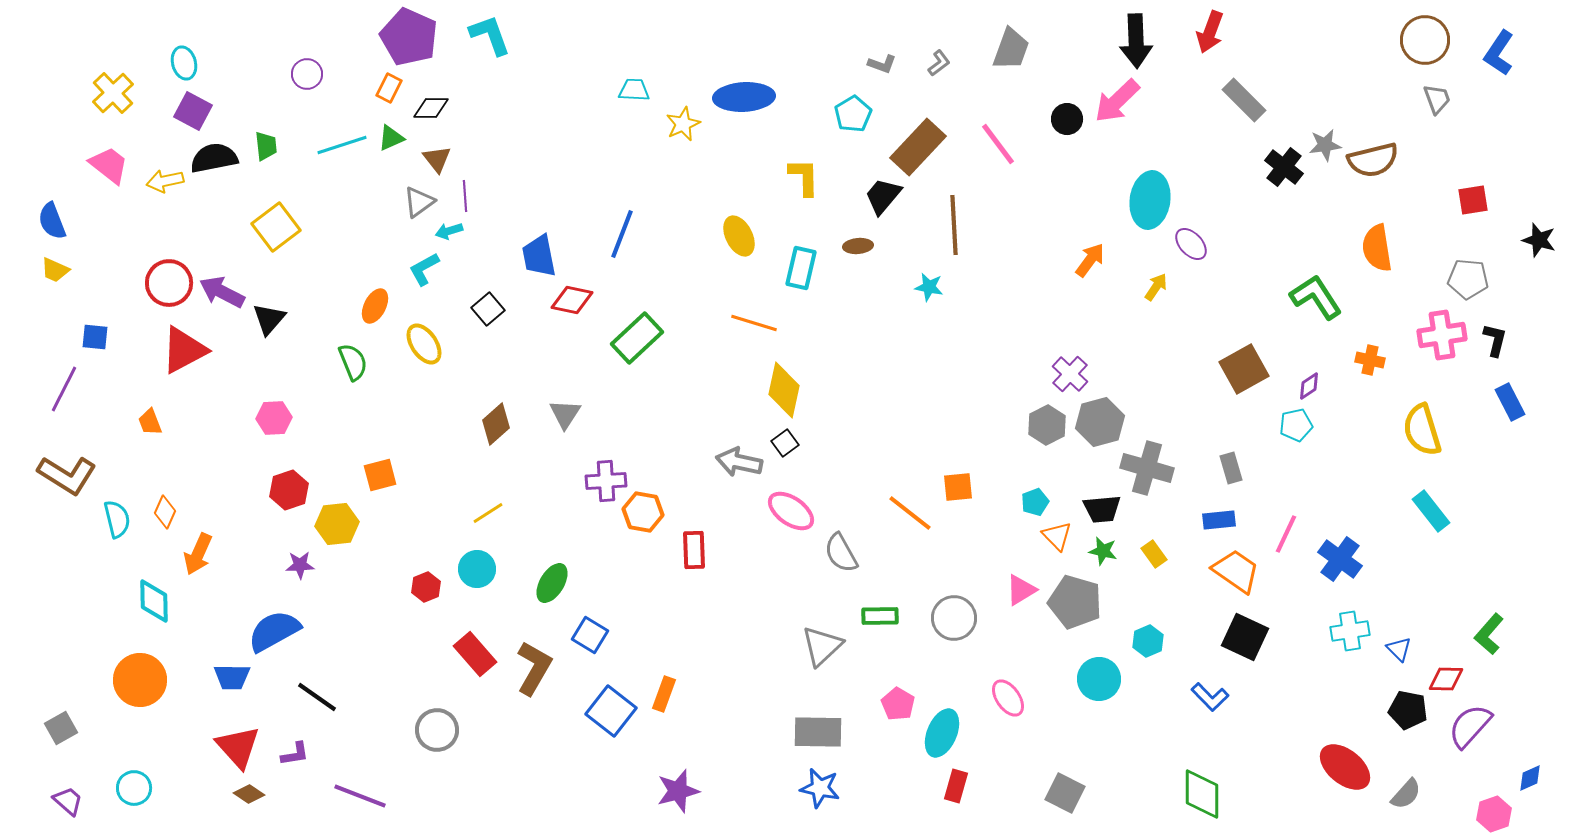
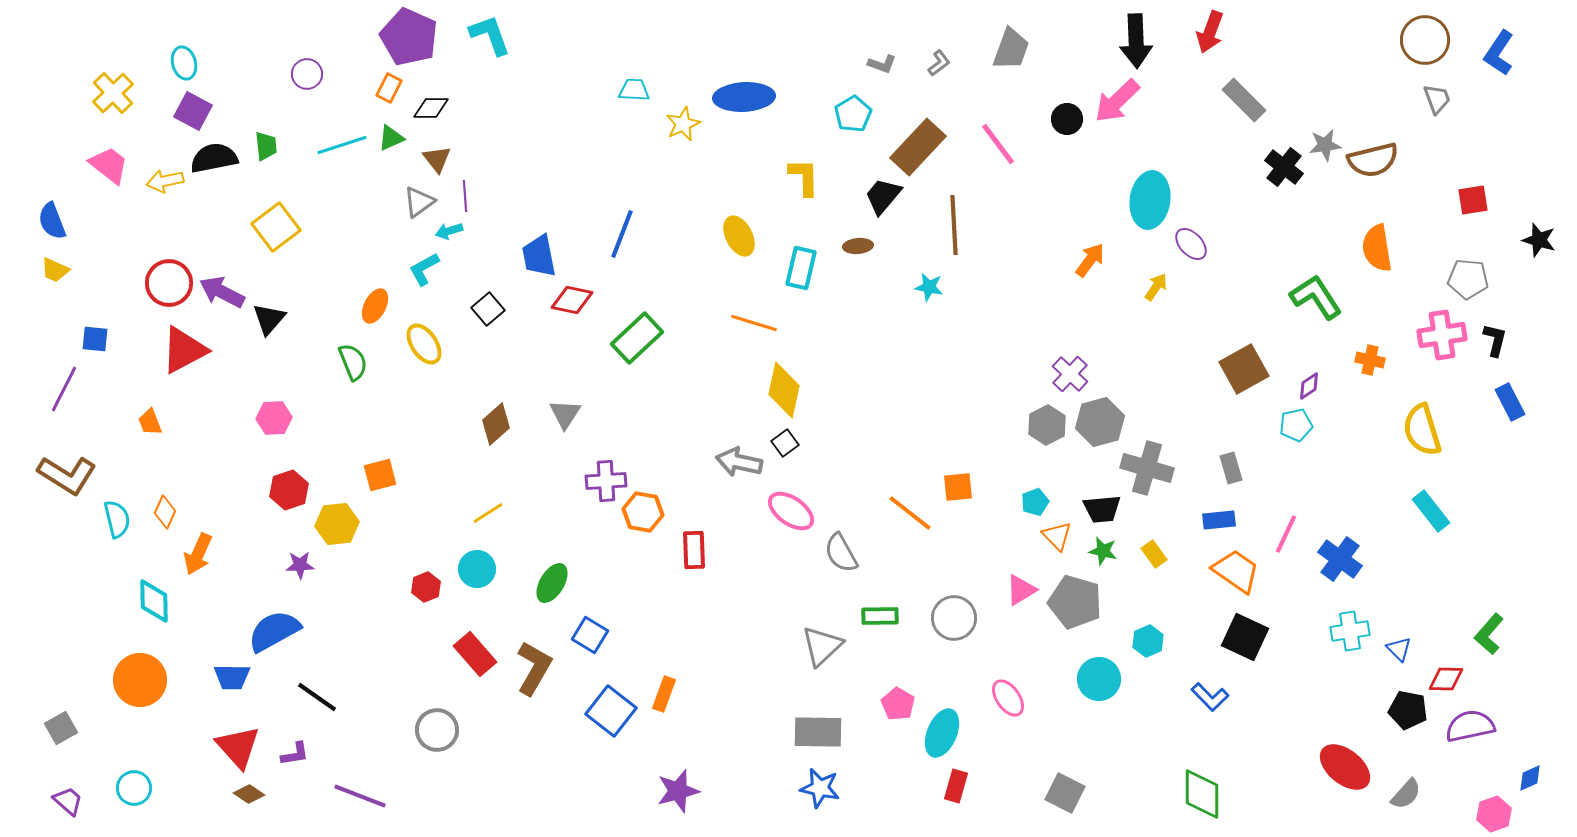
blue square at (95, 337): moved 2 px down
purple semicircle at (1470, 726): rotated 36 degrees clockwise
